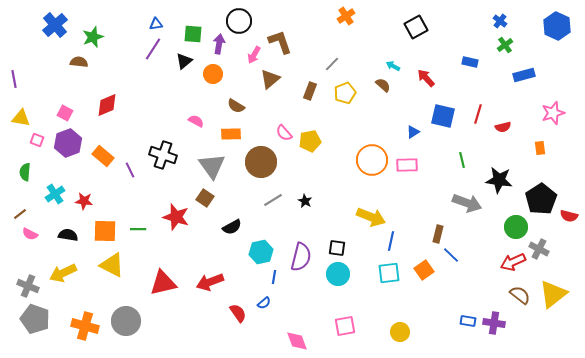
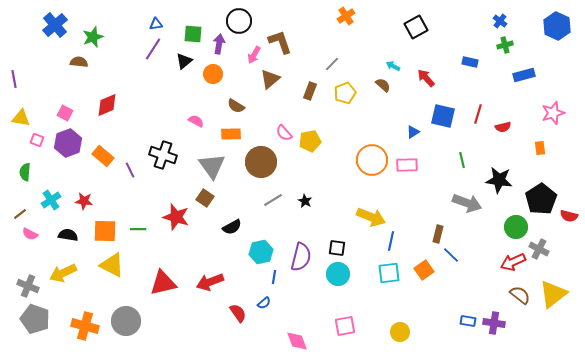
green cross at (505, 45): rotated 21 degrees clockwise
cyan cross at (55, 194): moved 4 px left, 6 px down
